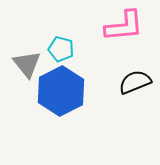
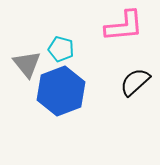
black semicircle: rotated 20 degrees counterclockwise
blue hexagon: rotated 6 degrees clockwise
